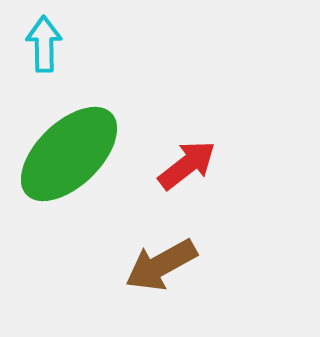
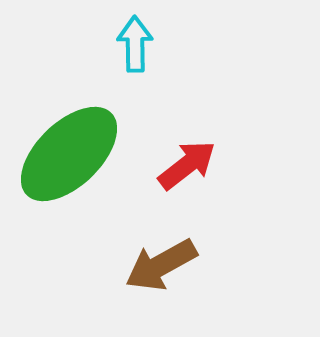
cyan arrow: moved 91 px right
